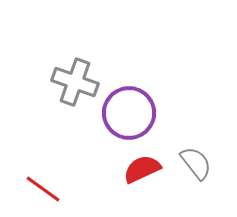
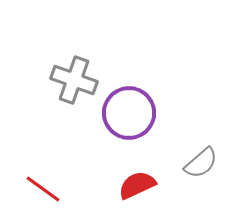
gray cross: moved 1 px left, 2 px up
gray semicircle: moved 5 px right; rotated 87 degrees clockwise
red semicircle: moved 5 px left, 16 px down
